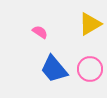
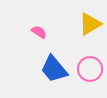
pink semicircle: moved 1 px left
